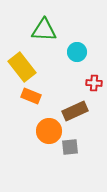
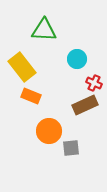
cyan circle: moved 7 px down
red cross: rotated 21 degrees clockwise
brown rectangle: moved 10 px right, 6 px up
gray square: moved 1 px right, 1 px down
